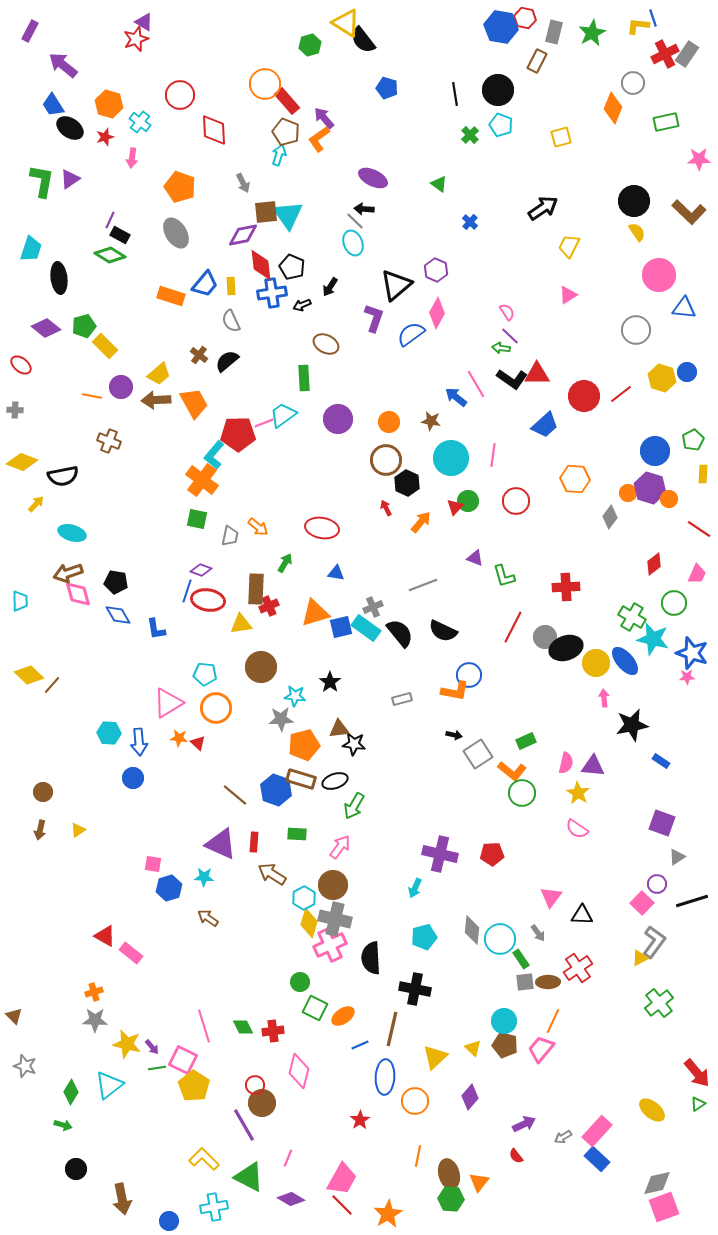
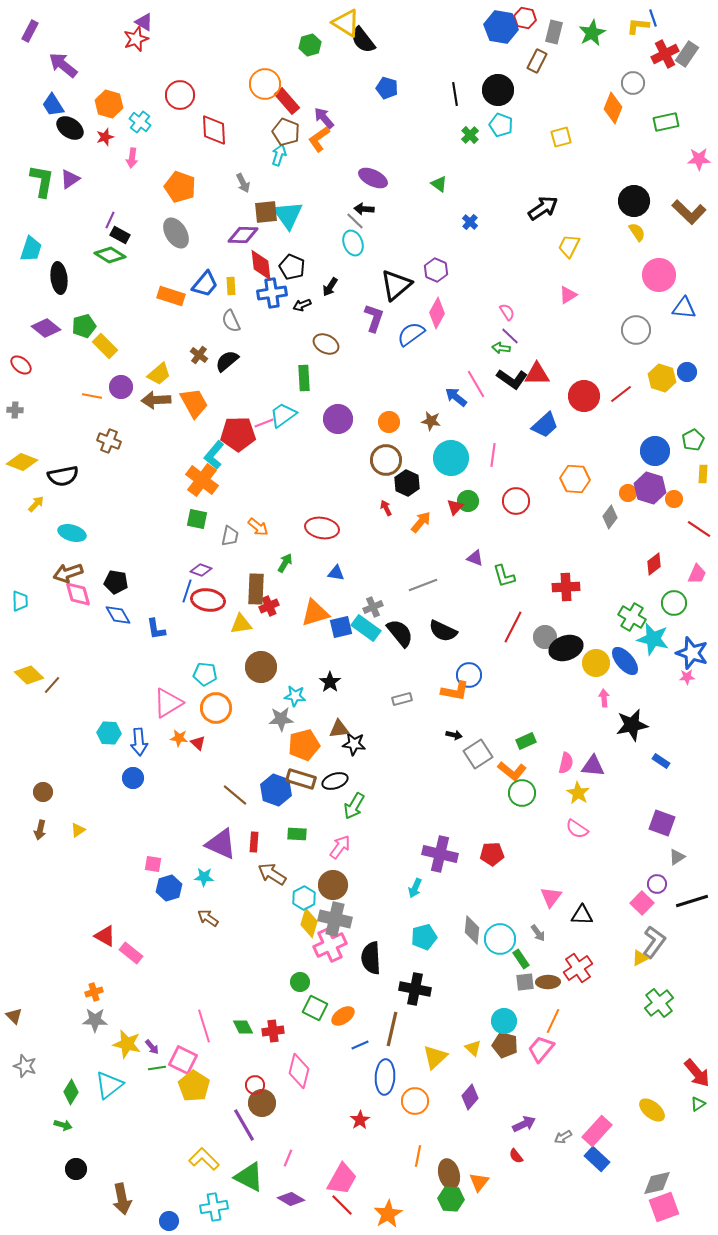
purple diamond at (243, 235): rotated 12 degrees clockwise
orange circle at (669, 499): moved 5 px right
